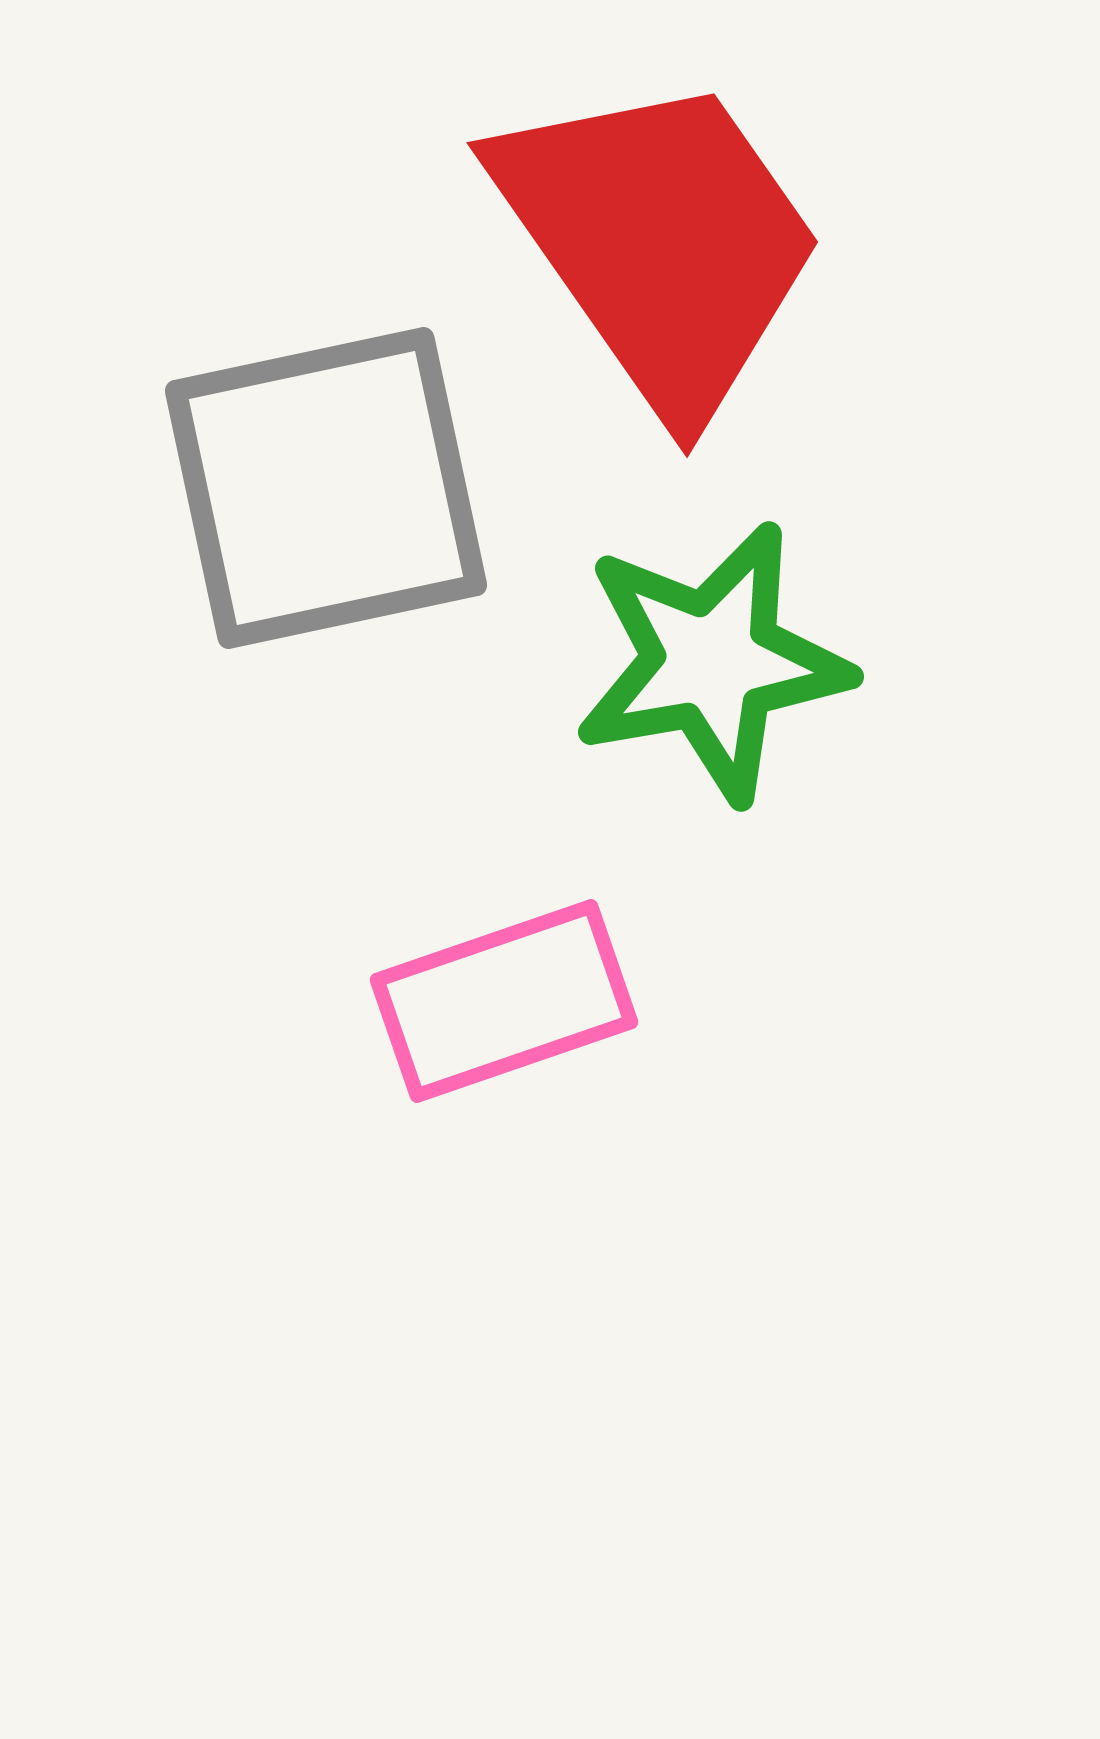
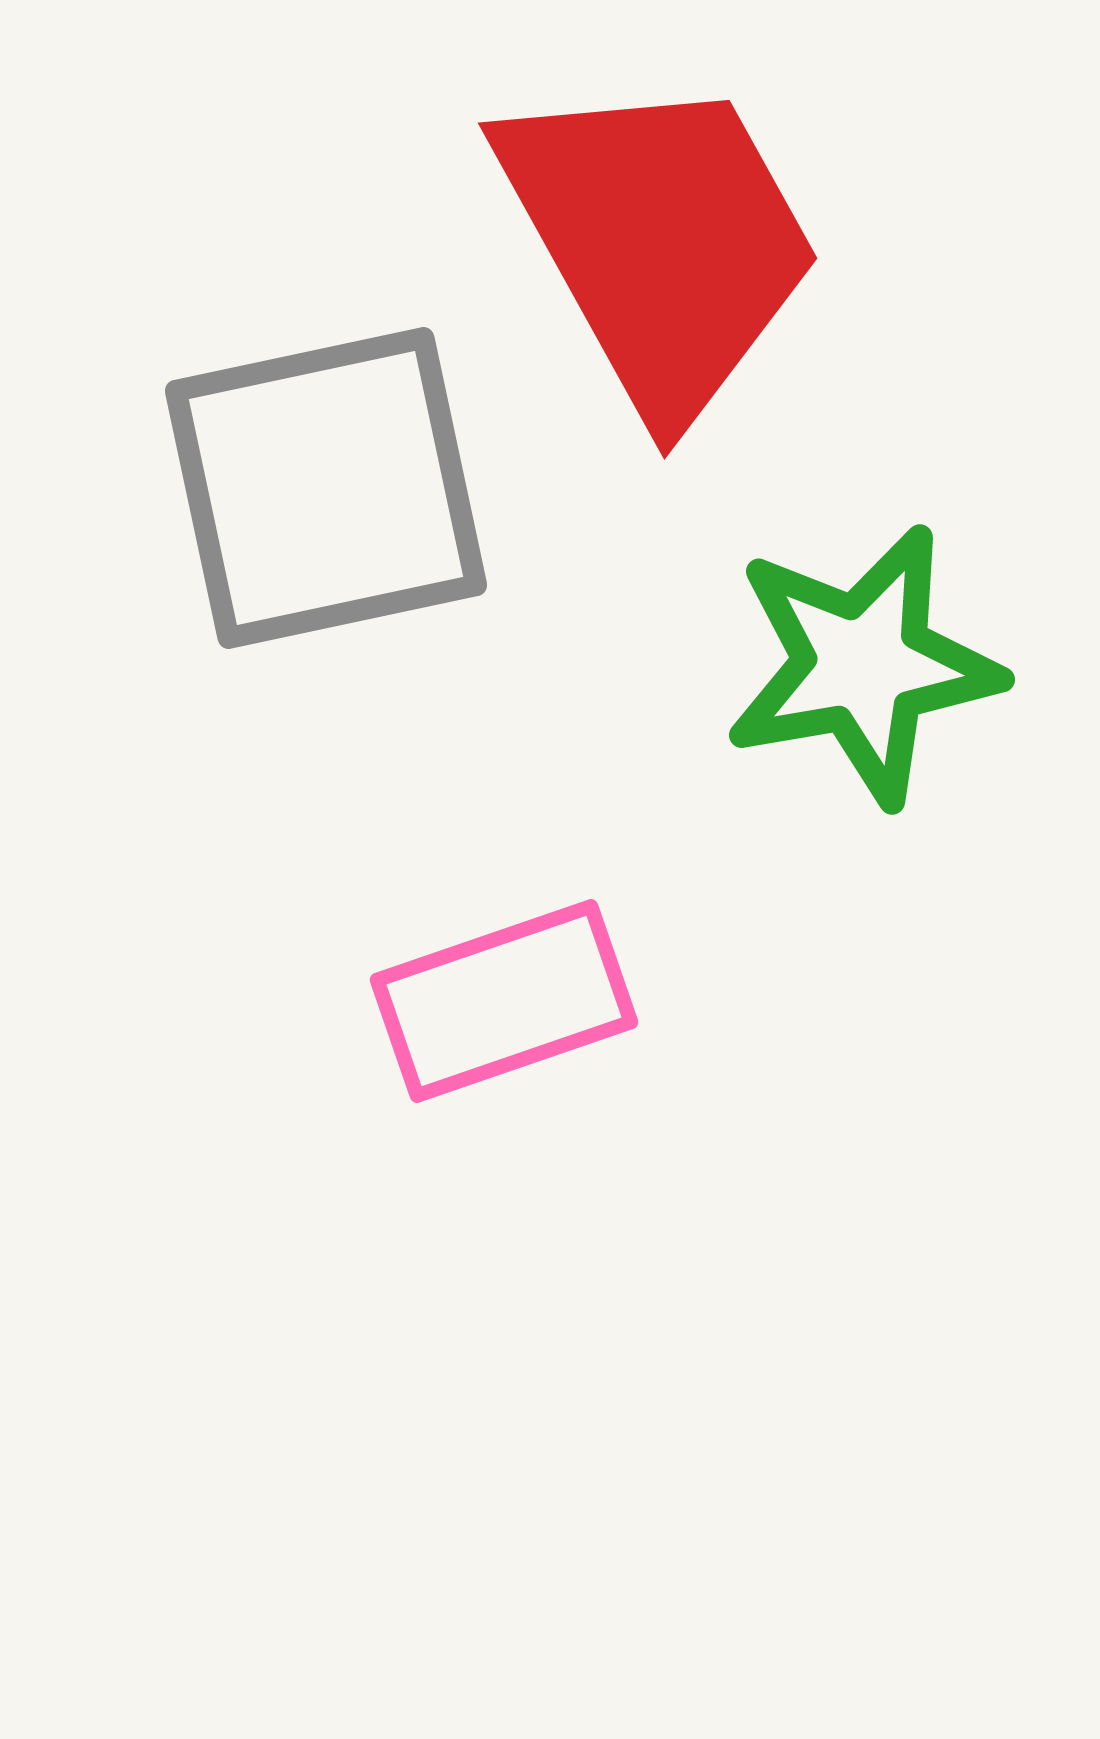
red trapezoid: rotated 6 degrees clockwise
green star: moved 151 px right, 3 px down
